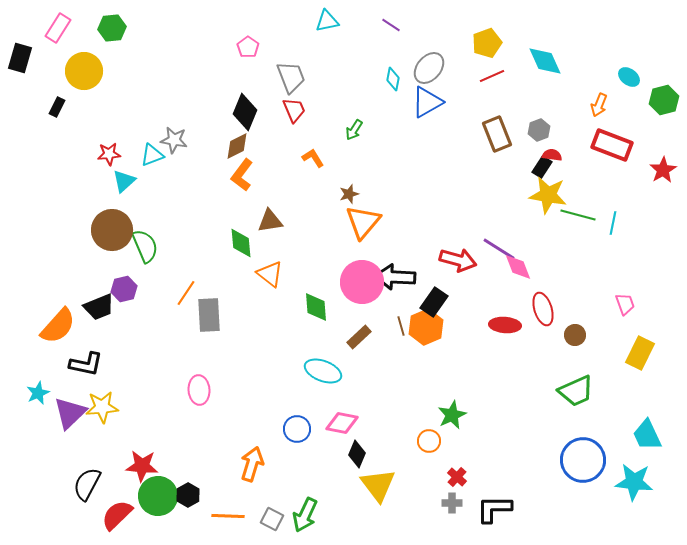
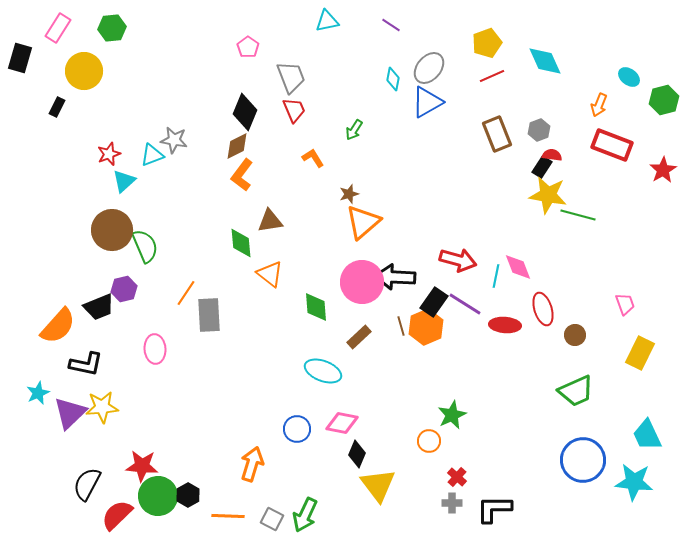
red star at (109, 154): rotated 15 degrees counterclockwise
orange triangle at (363, 222): rotated 9 degrees clockwise
cyan line at (613, 223): moved 117 px left, 53 px down
purple line at (499, 249): moved 34 px left, 55 px down
pink ellipse at (199, 390): moved 44 px left, 41 px up
